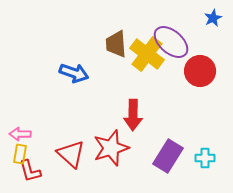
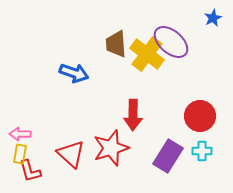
red circle: moved 45 px down
cyan cross: moved 3 px left, 7 px up
